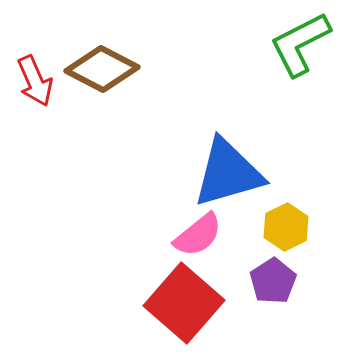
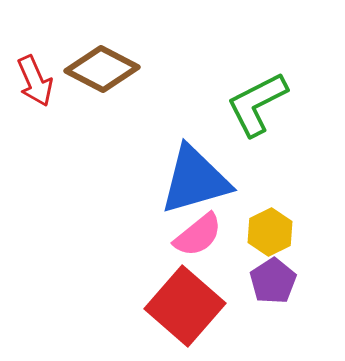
green L-shape: moved 43 px left, 60 px down
blue triangle: moved 33 px left, 7 px down
yellow hexagon: moved 16 px left, 5 px down
red square: moved 1 px right, 3 px down
